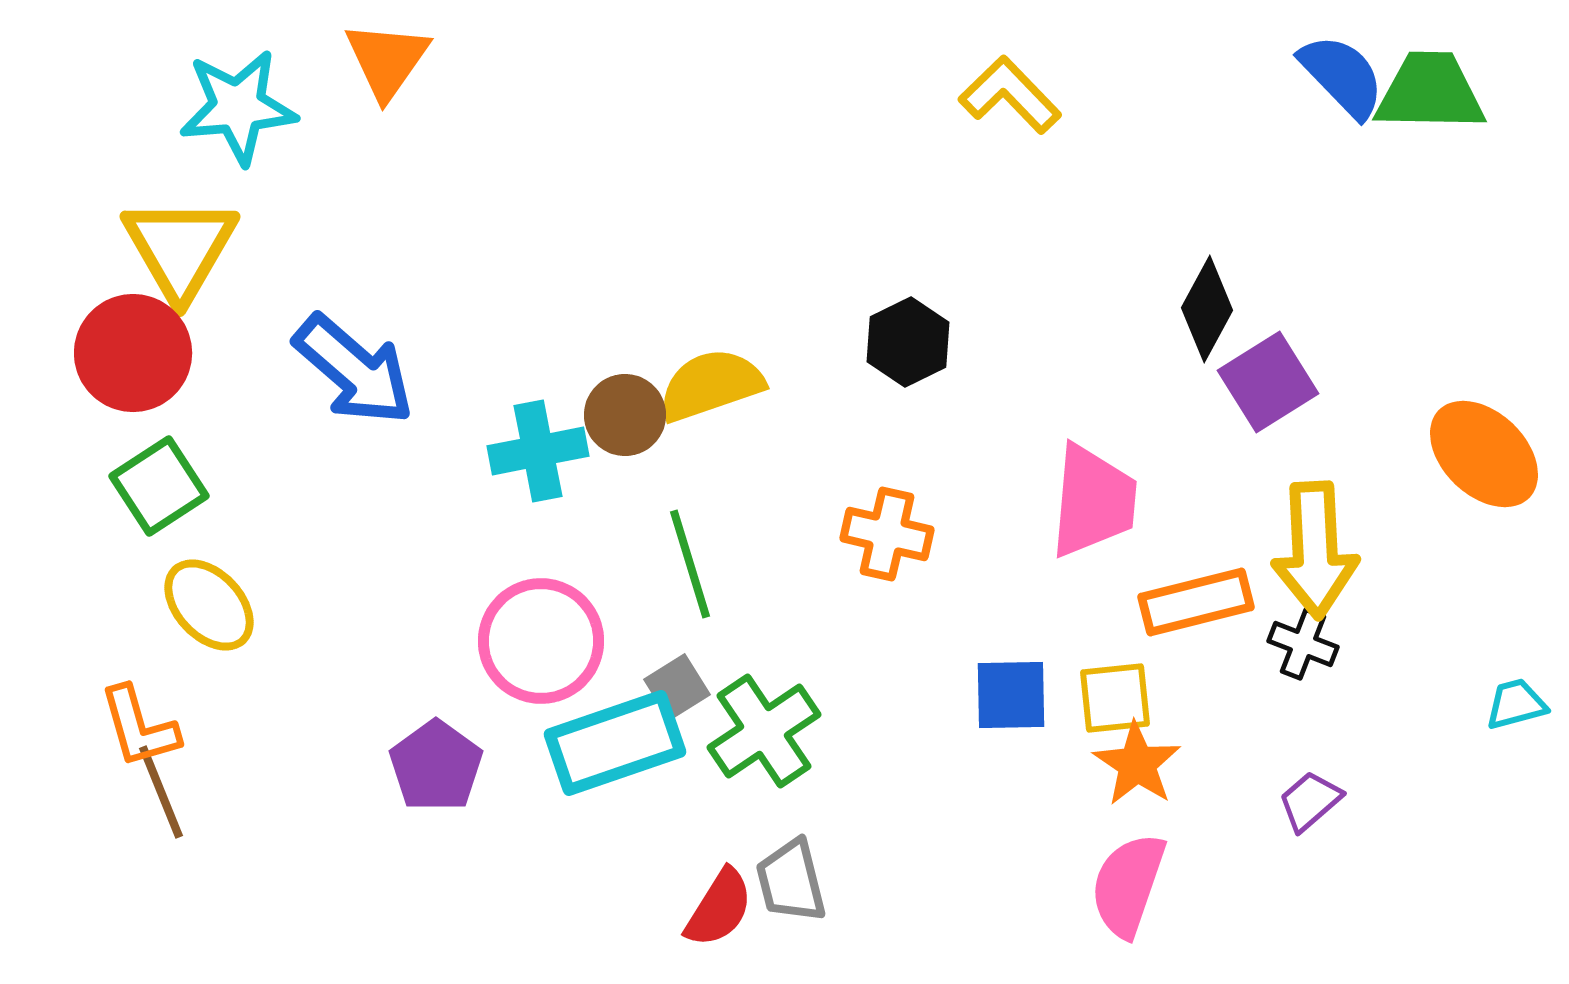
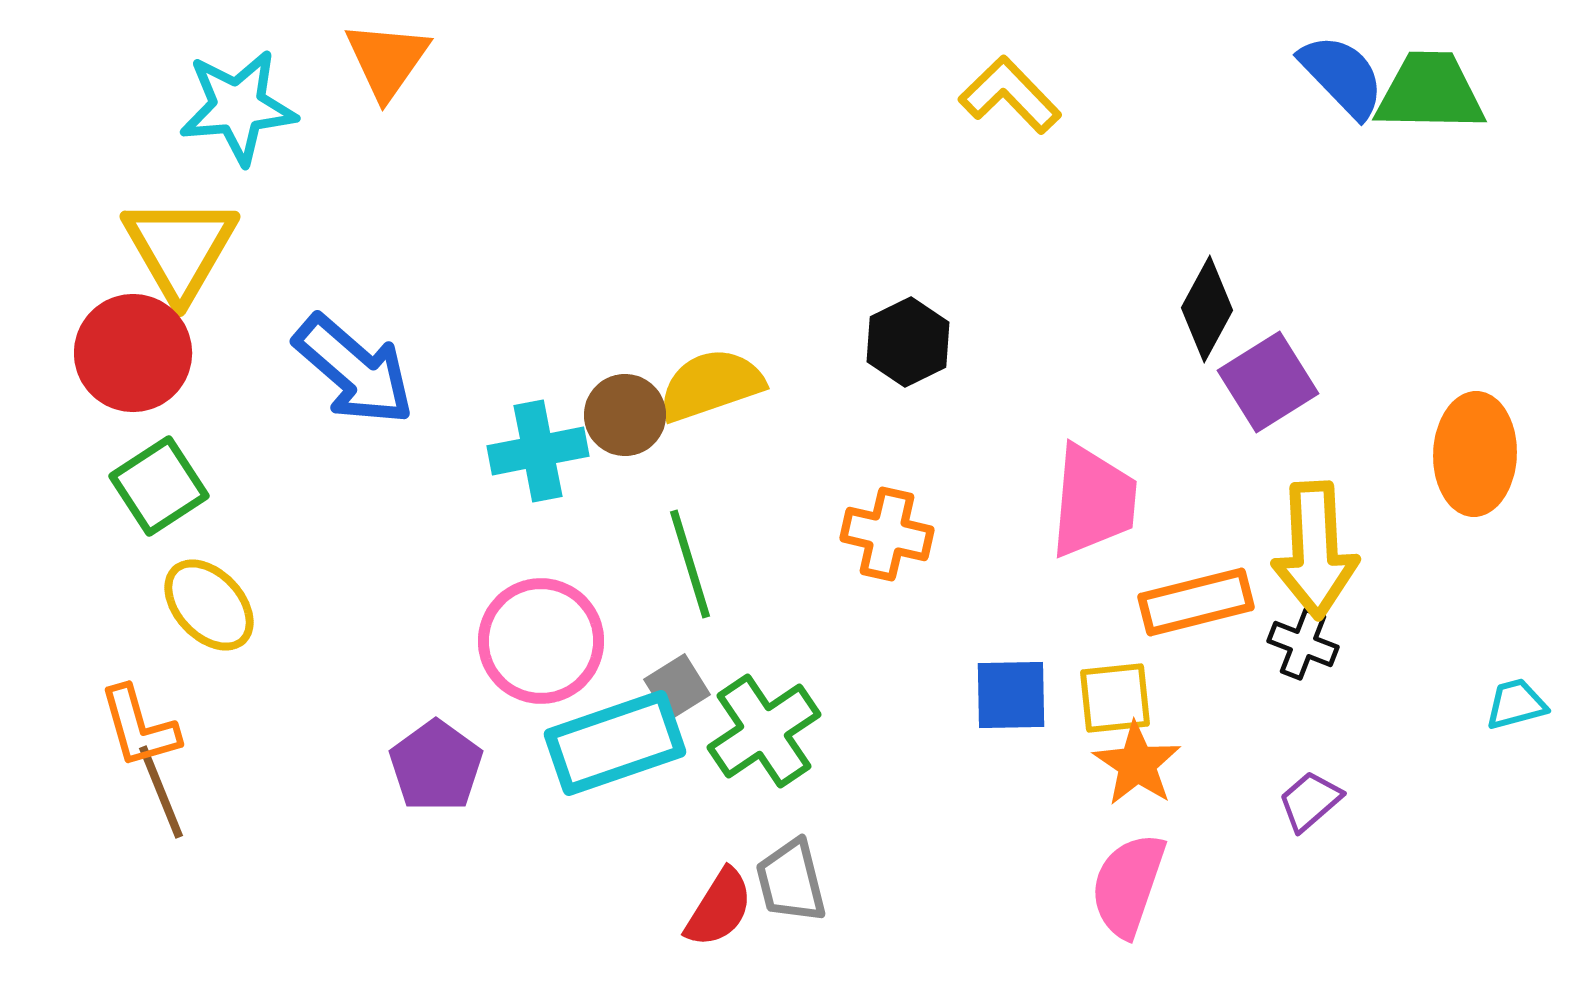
orange ellipse: moved 9 px left; rotated 48 degrees clockwise
